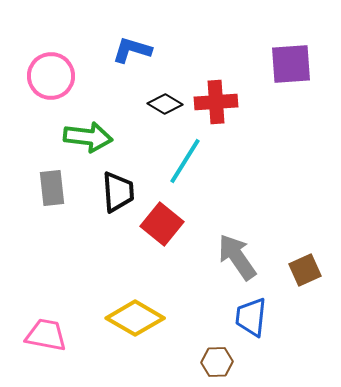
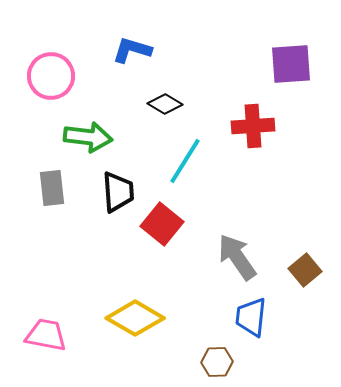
red cross: moved 37 px right, 24 px down
brown square: rotated 16 degrees counterclockwise
